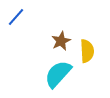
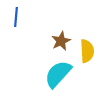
blue line: rotated 36 degrees counterclockwise
